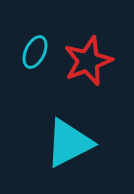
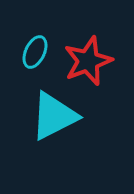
cyan triangle: moved 15 px left, 27 px up
